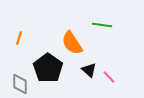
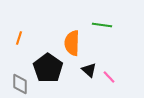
orange semicircle: rotated 35 degrees clockwise
